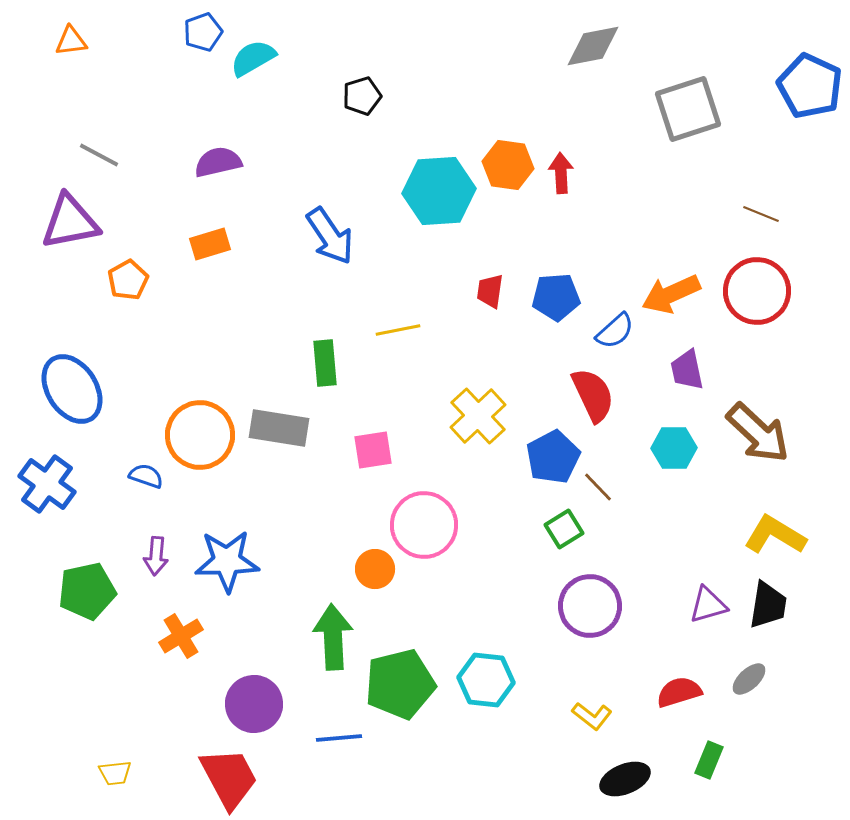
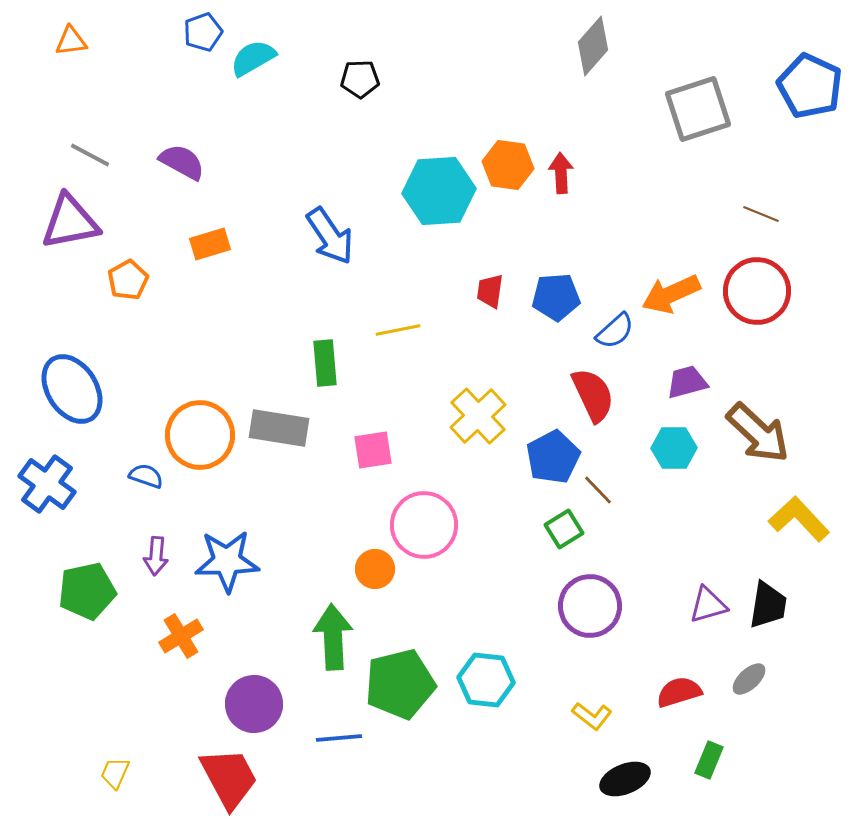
gray diamond at (593, 46): rotated 38 degrees counterclockwise
black pentagon at (362, 96): moved 2 px left, 17 px up; rotated 15 degrees clockwise
gray square at (688, 109): moved 10 px right
gray line at (99, 155): moved 9 px left
purple semicircle at (218, 162): moved 36 px left; rotated 42 degrees clockwise
purple trapezoid at (687, 370): moved 12 px down; rotated 87 degrees clockwise
brown line at (598, 487): moved 3 px down
yellow L-shape at (775, 535): moved 24 px right, 16 px up; rotated 16 degrees clockwise
yellow trapezoid at (115, 773): rotated 120 degrees clockwise
